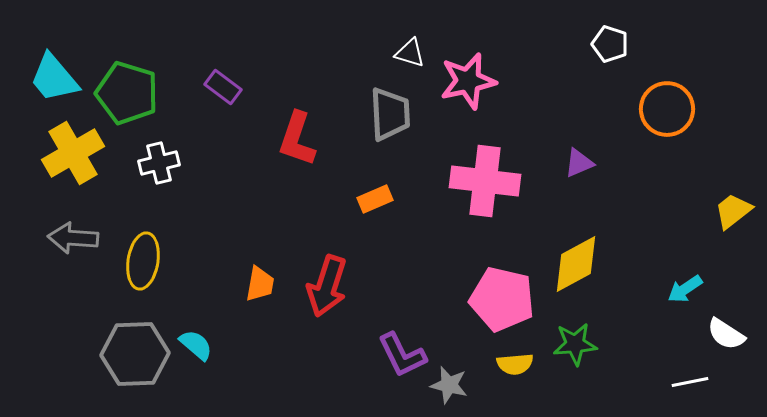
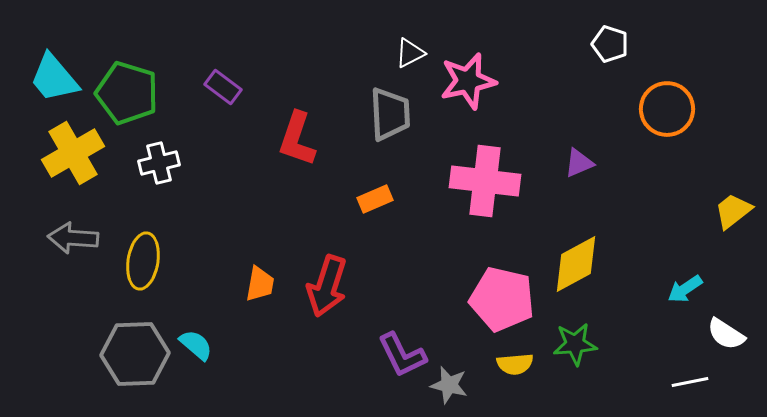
white triangle: rotated 44 degrees counterclockwise
